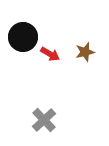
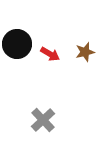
black circle: moved 6 px left, 7 px down
gray cross: moved 1 px left
